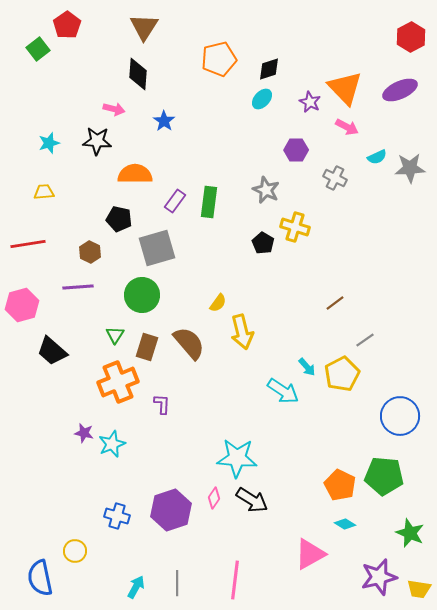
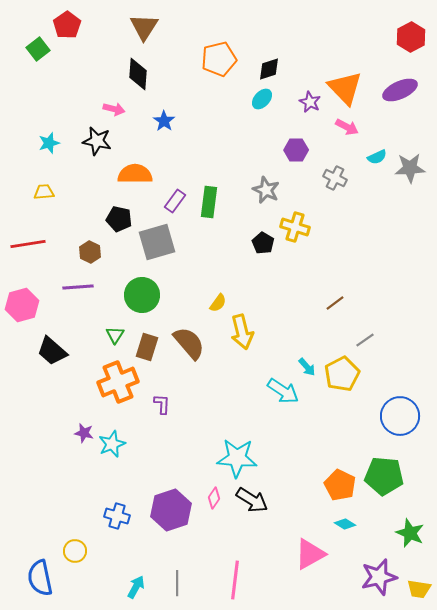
black star at (97, 141): rotated 8 degrees clockwise
gray square at (157, 248): moved 6 px up
